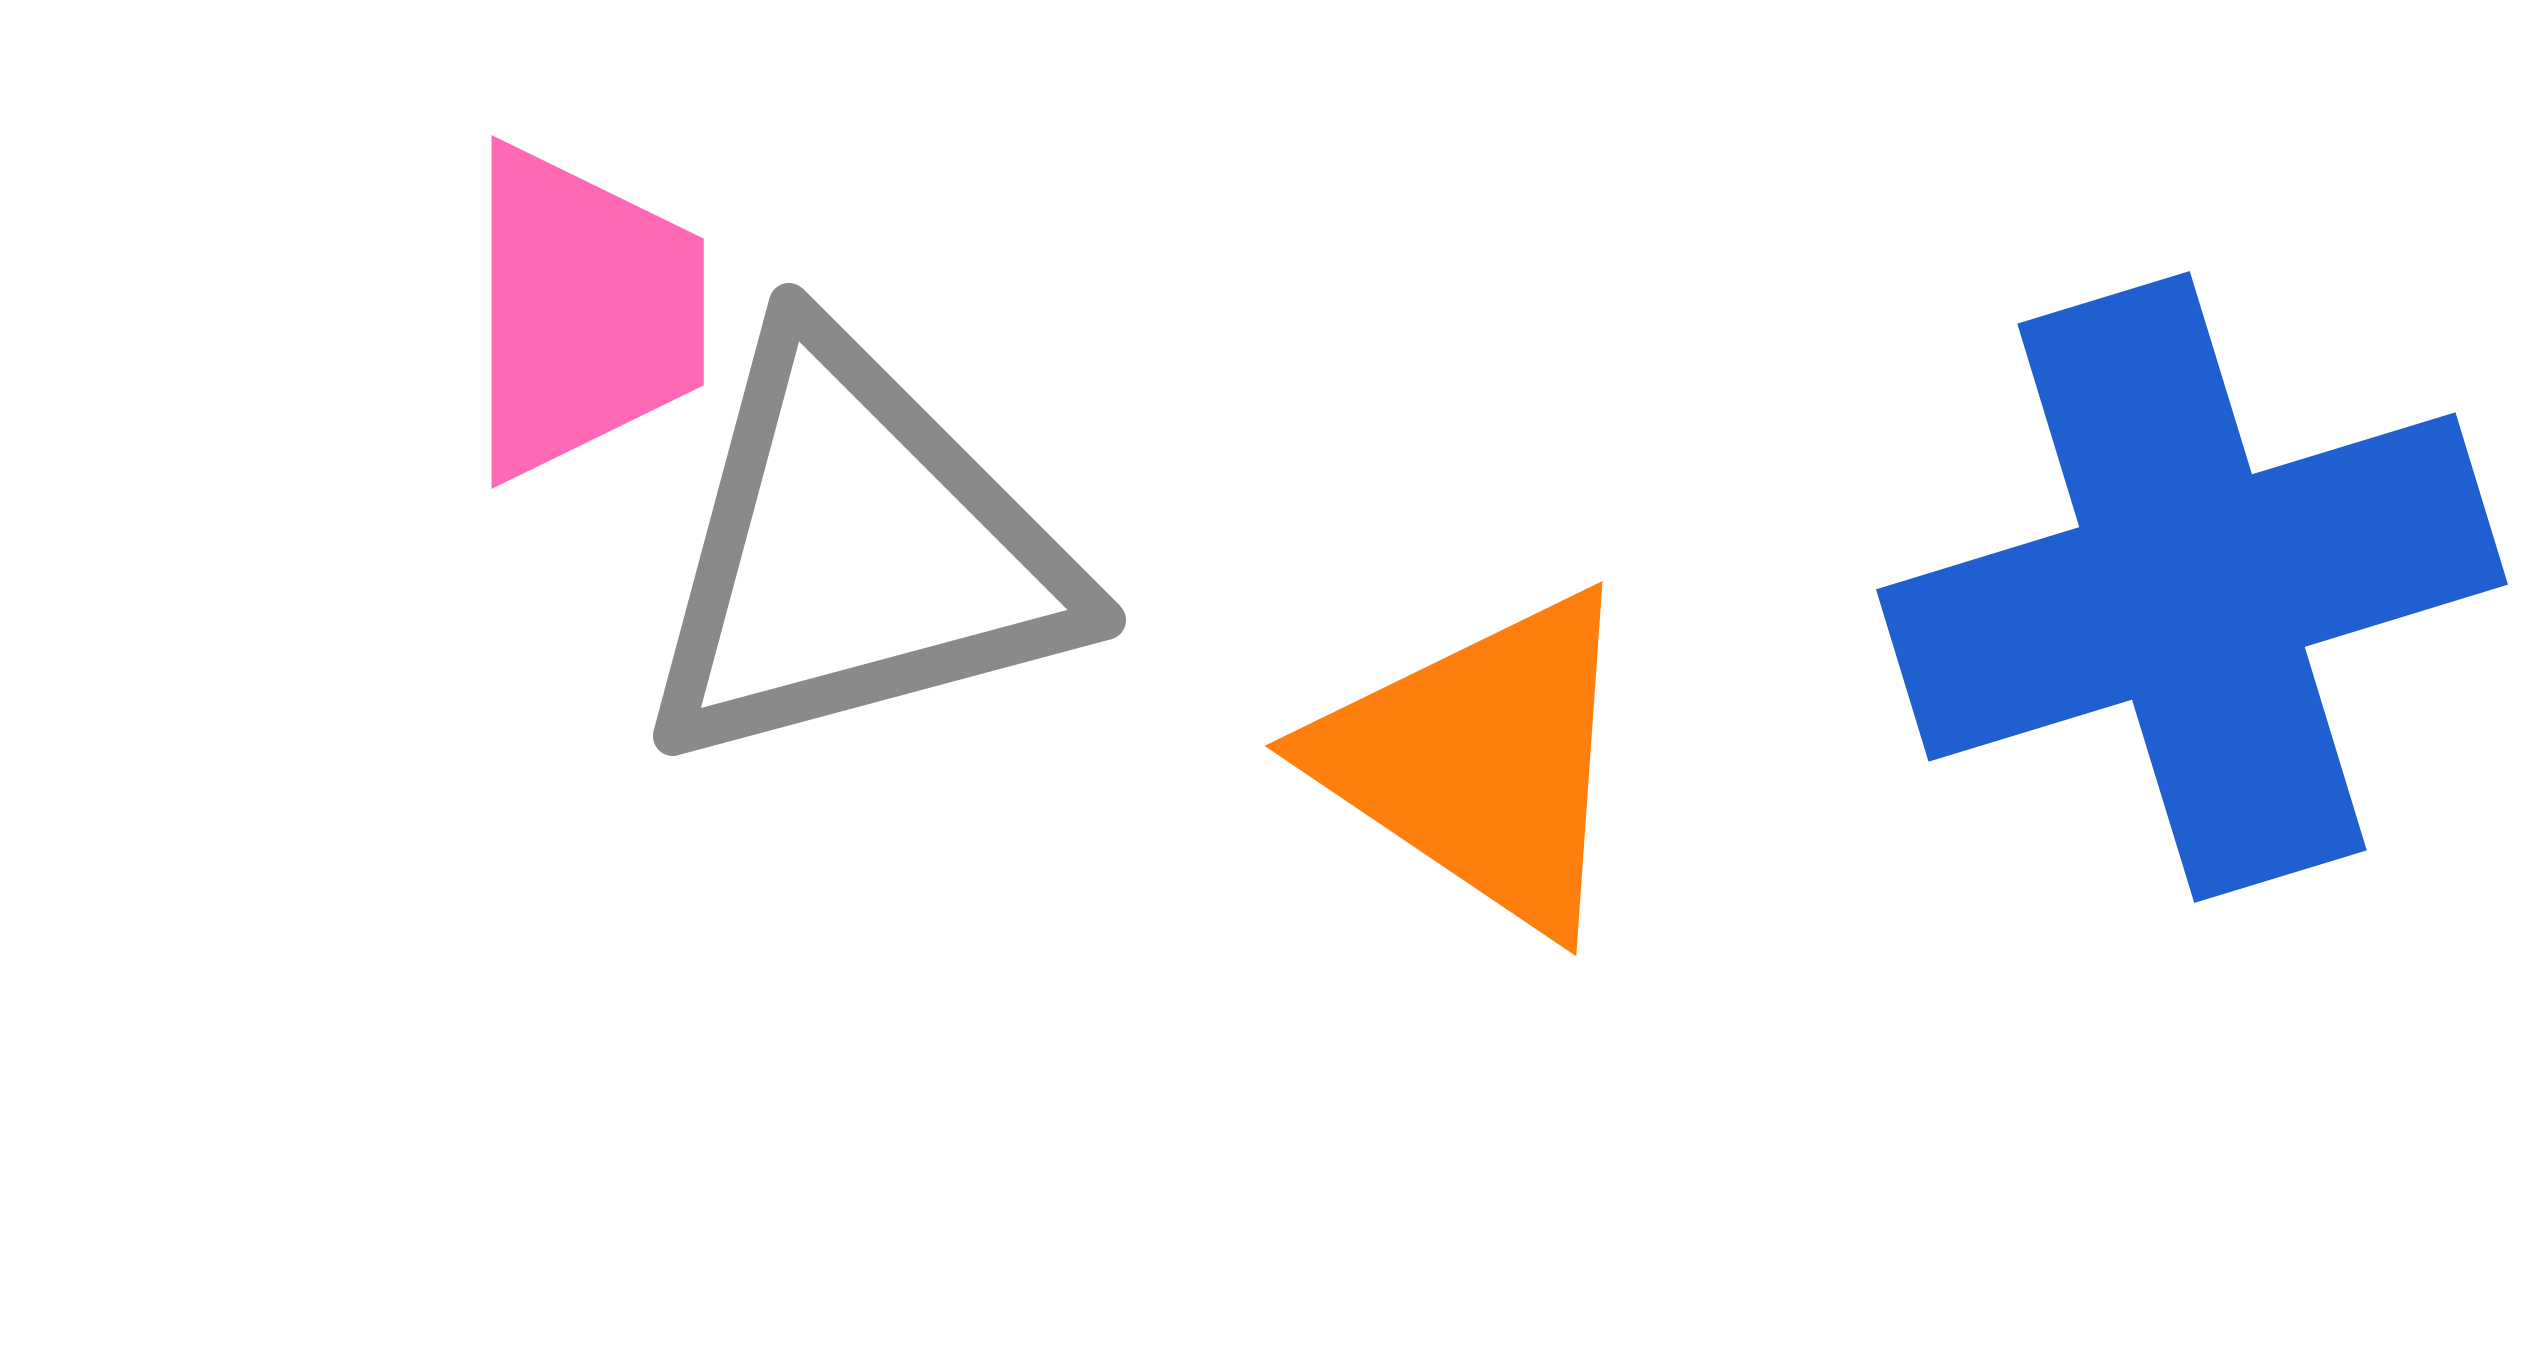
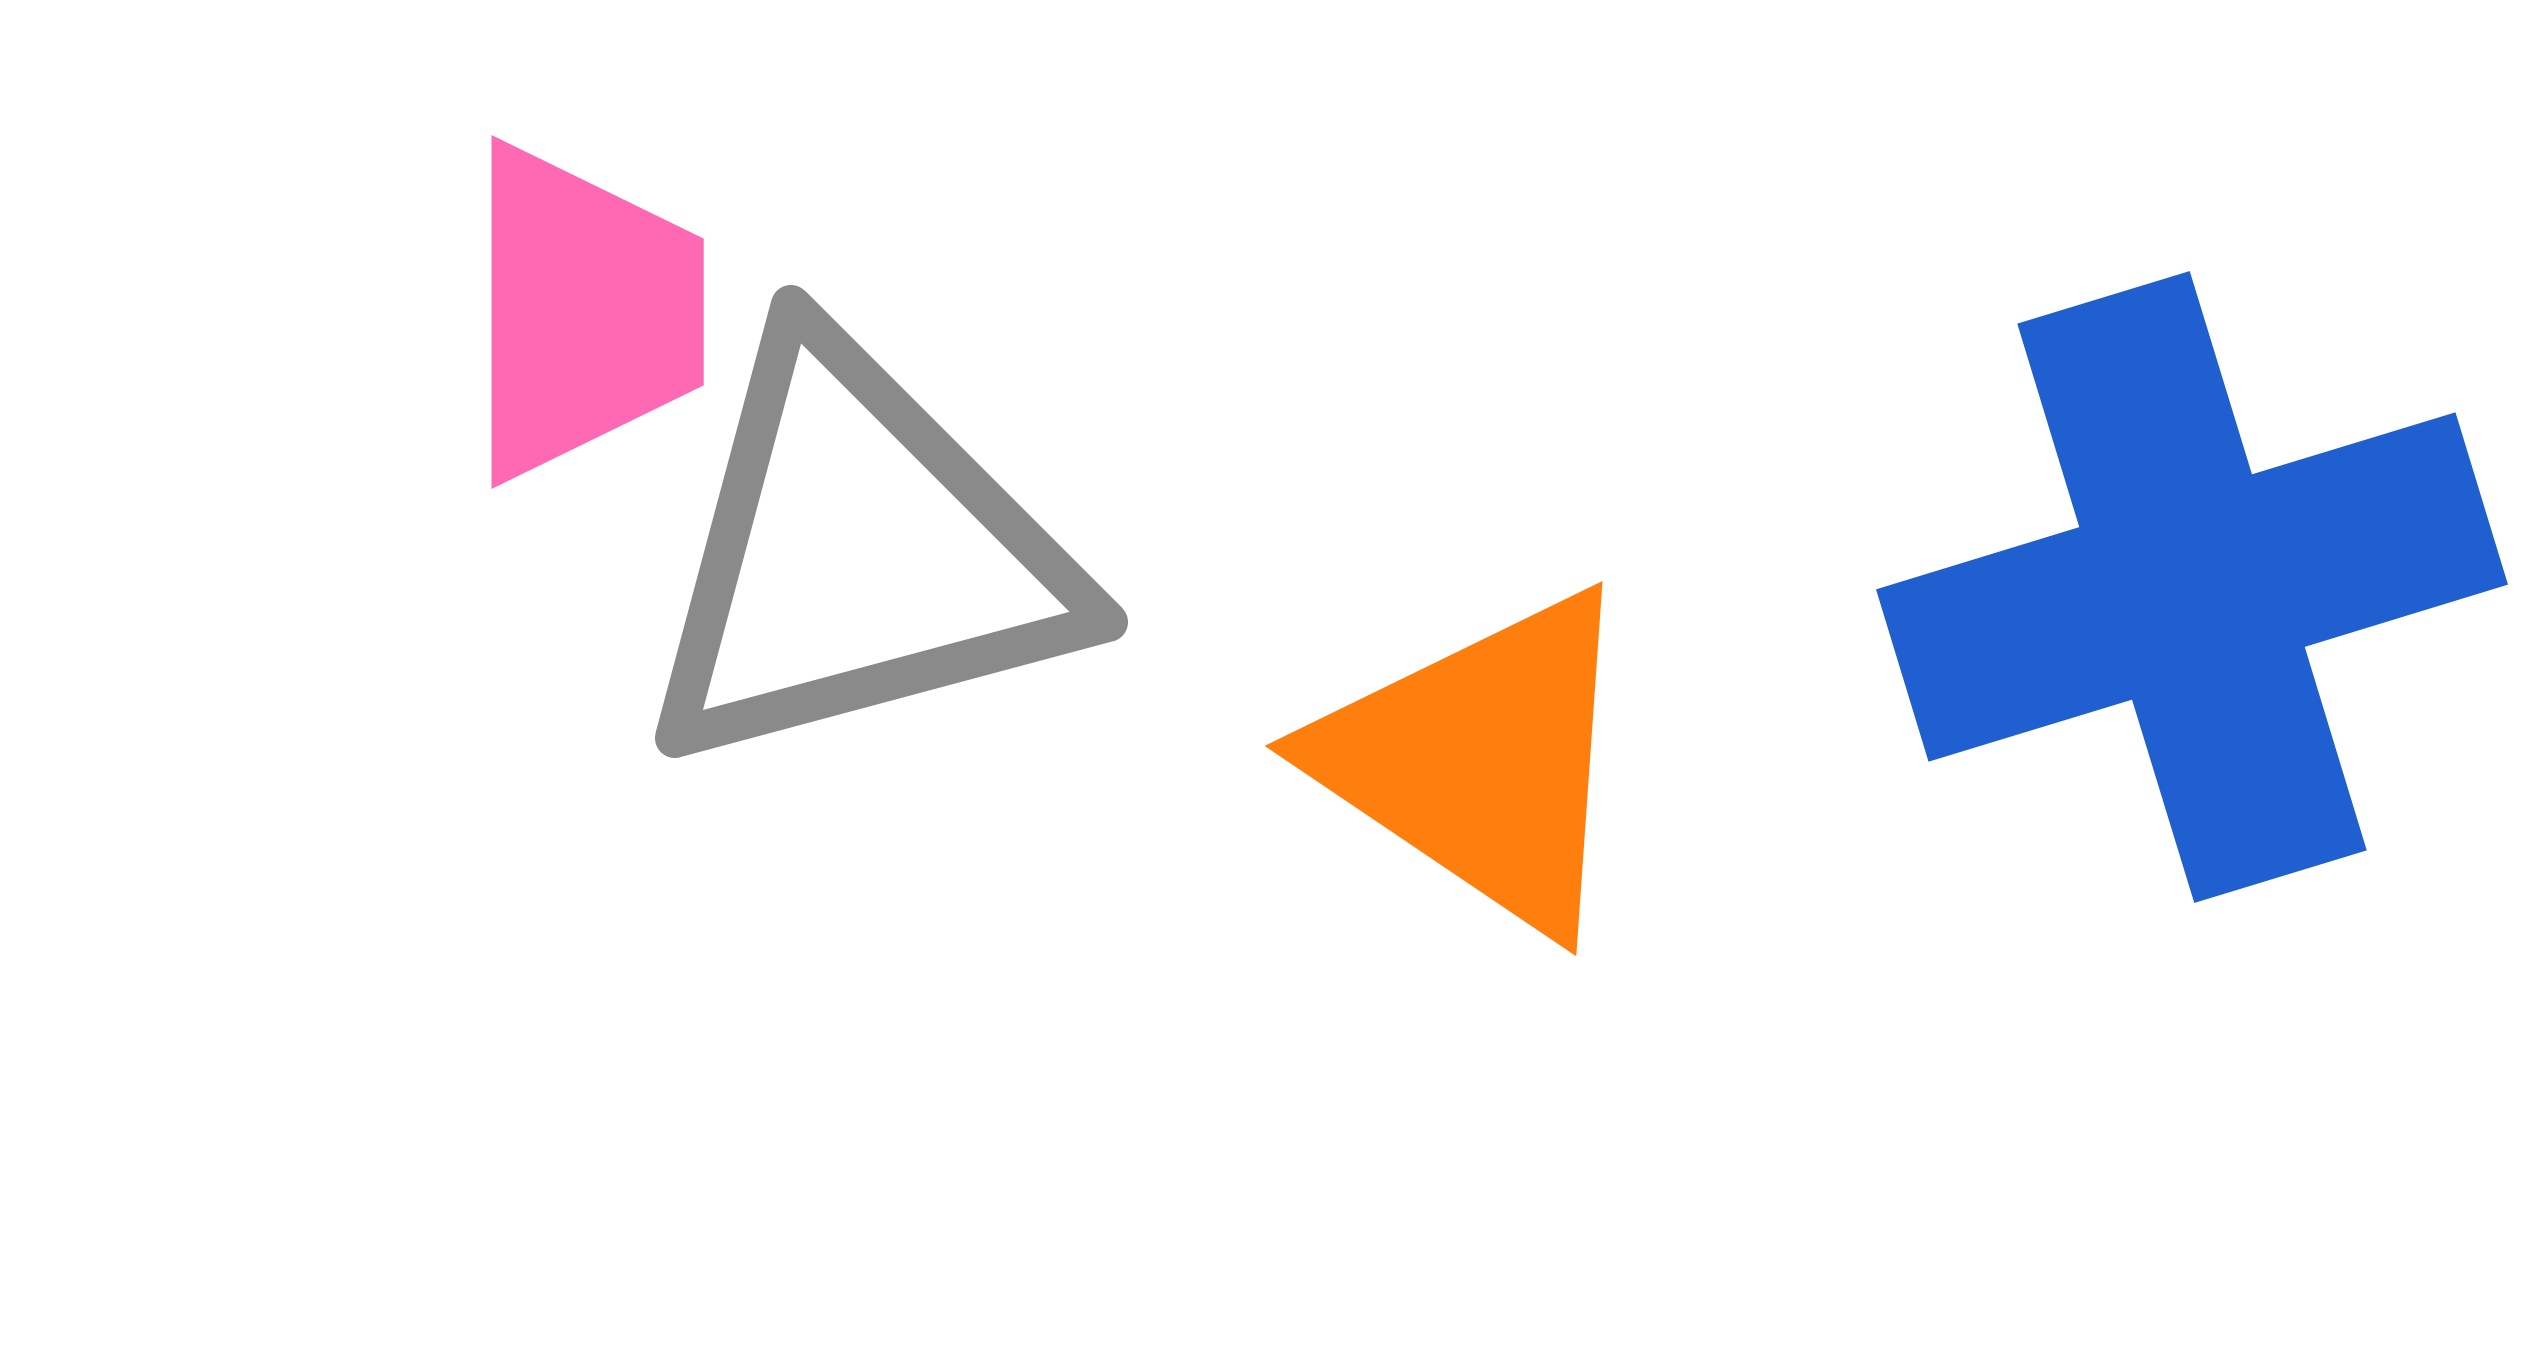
gray triangle: moved 2 px right, 2 px down
